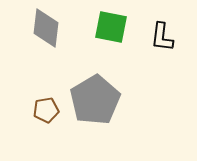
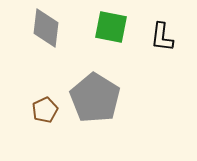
gray pentagon: moved 2 px up; rotated 9 degrees counterclockwise
brown pentagon: moved 1 px left; rotated 15 degrees counterclockwise
